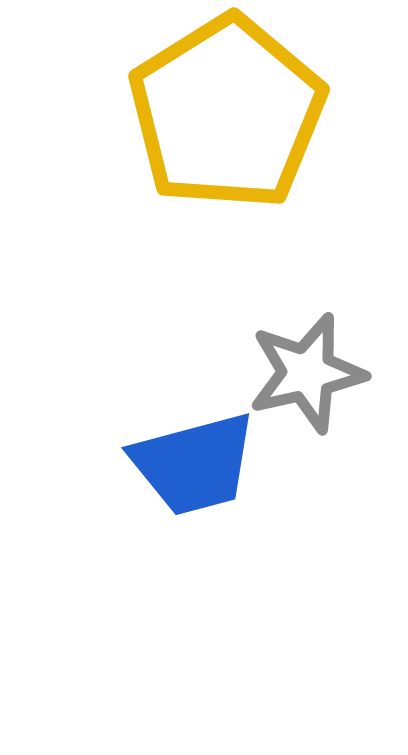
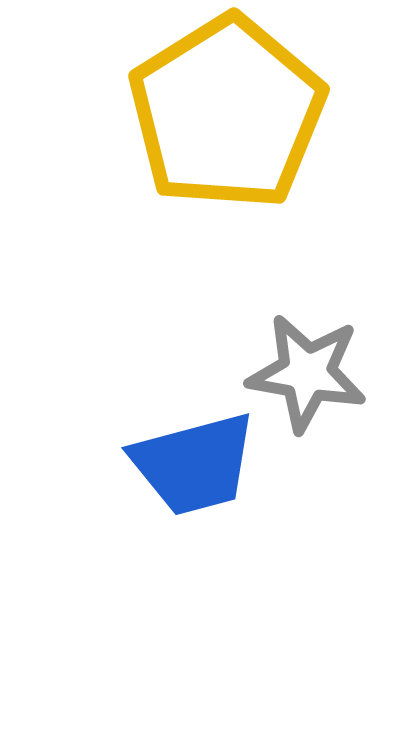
gray star: rotated 23 degrees clockwise
